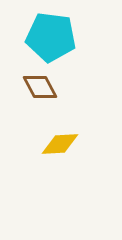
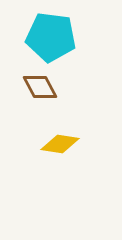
yellow diamond: rotated 12 degrees clockwise
